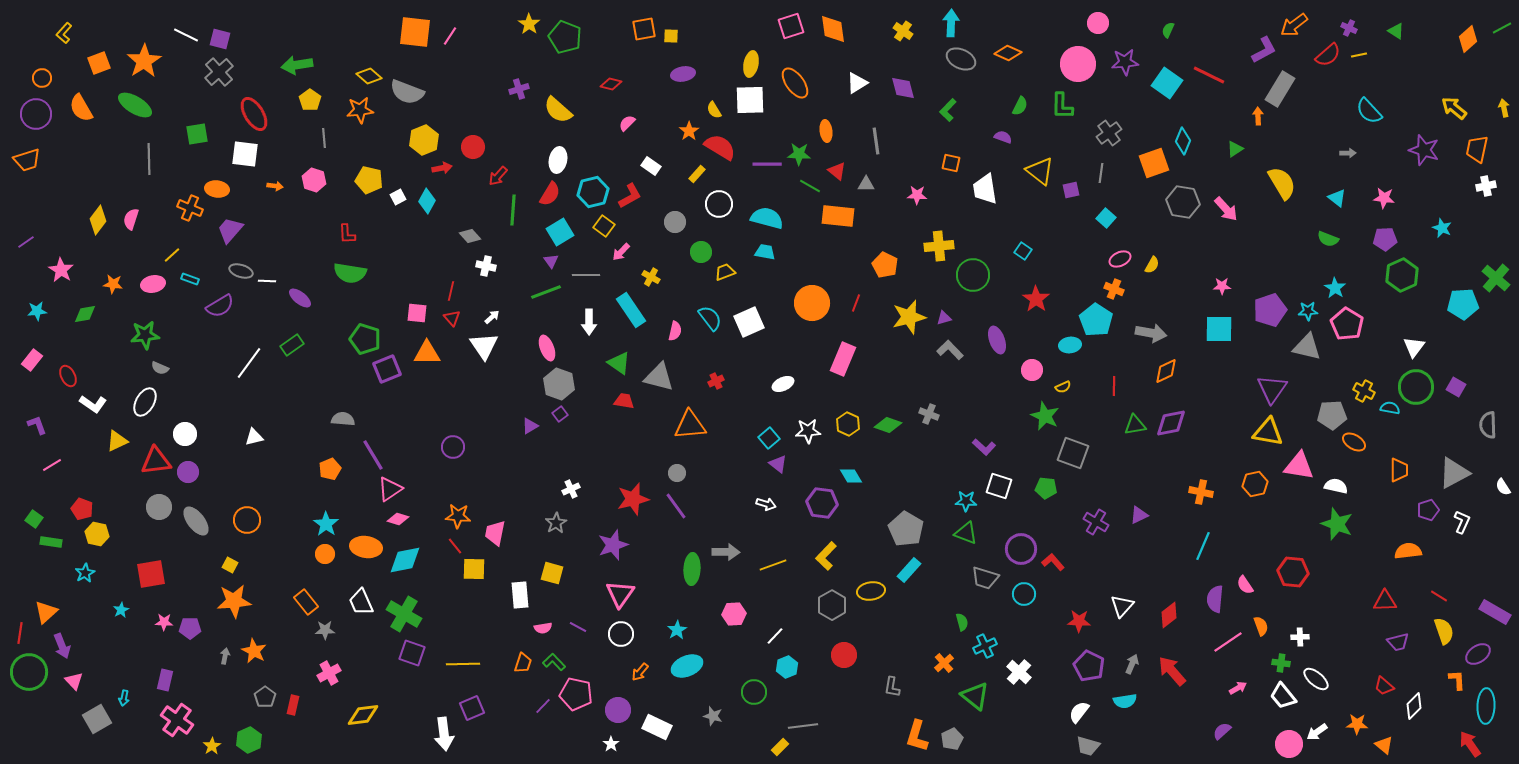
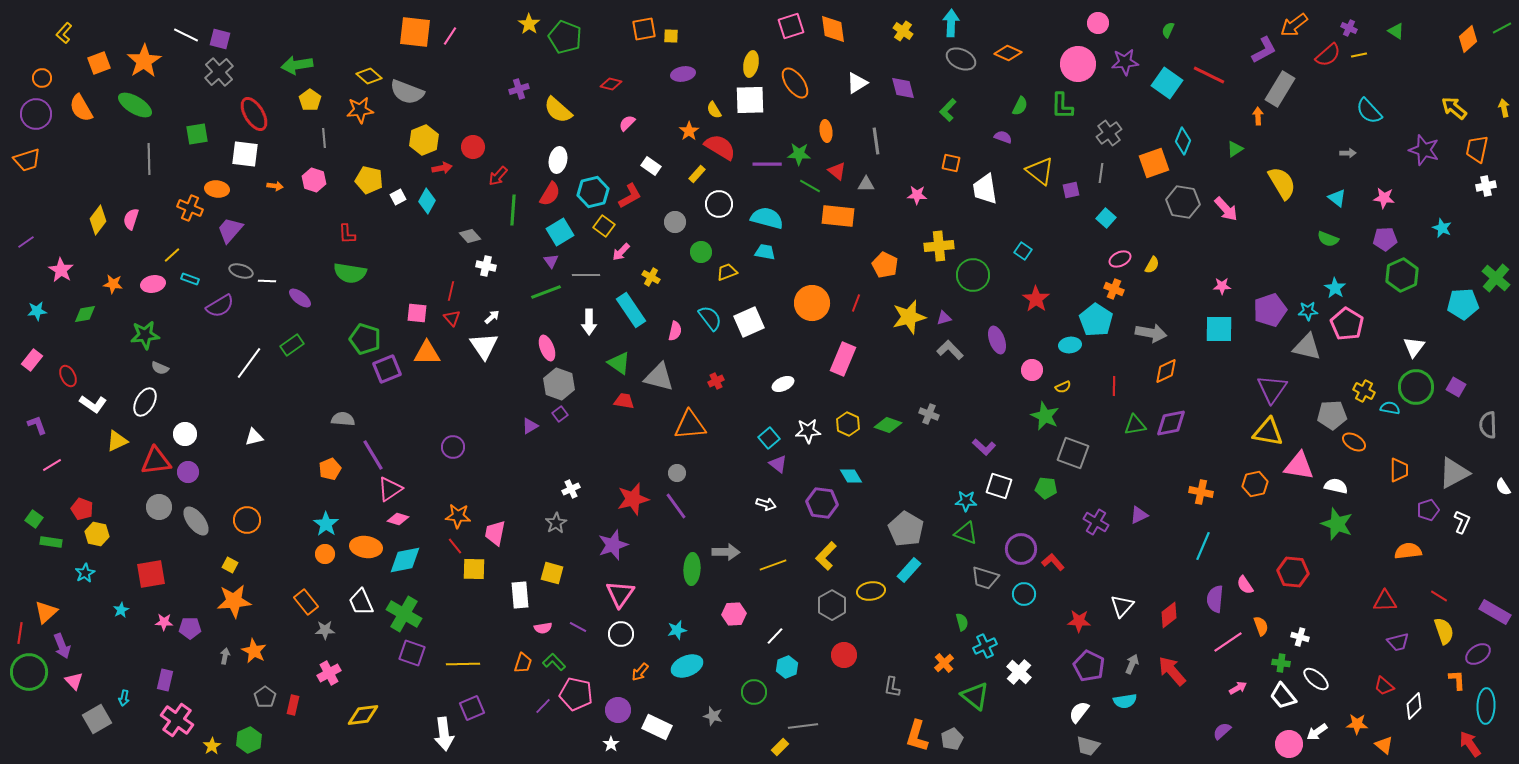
yellow trapezoid at (725, 272): moved 2 px right
cyan star at (677, 630): rotated 18 degrees clockwise
white cross at (1300, 637): rotated 18 degrees clockwise
